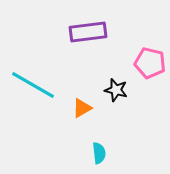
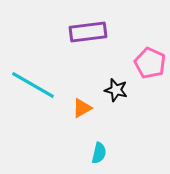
pink pentagon: rotated 12 degrees clockwise
cyan semicircle: rotated 20 degrees clockwise
